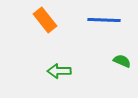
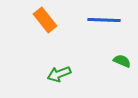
green arrow: moved 3 px down; rotated 20 degrees counterclockwise
